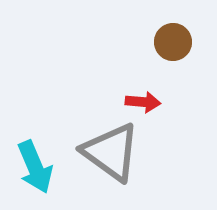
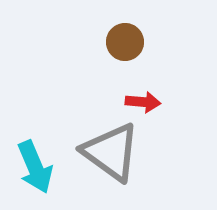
brown circle: moved 48 px left
